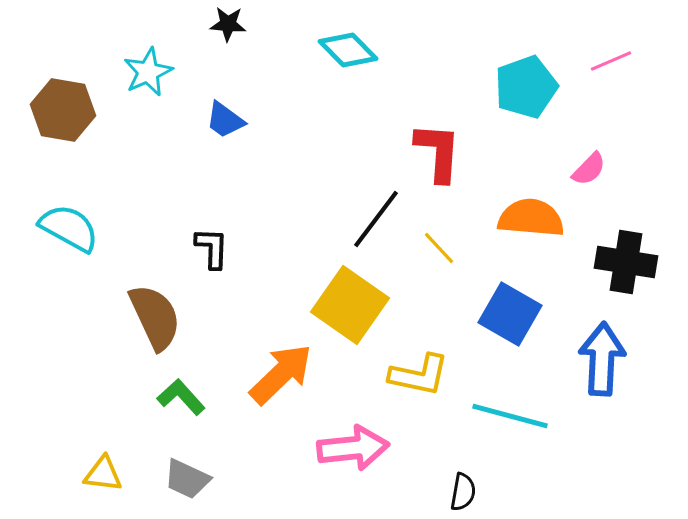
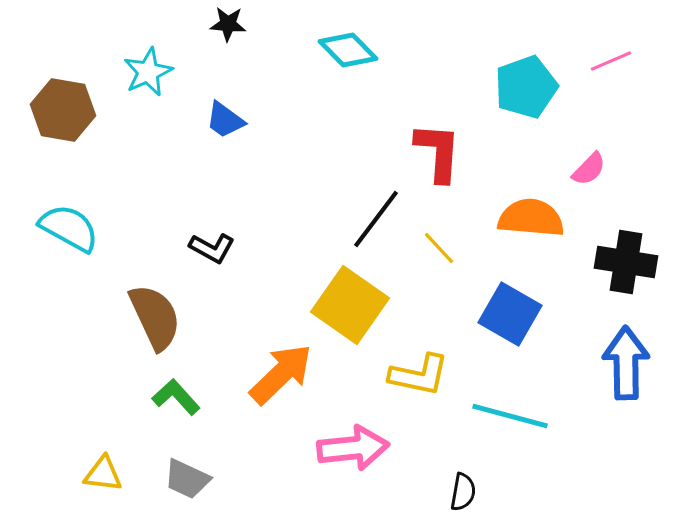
black L-shape: rotated 117 degrees clockwise
blue arrow: moved 24 px right, 4 px down; rotated 4 degrees counterclockwise
green L-shape: moved 5 px left
